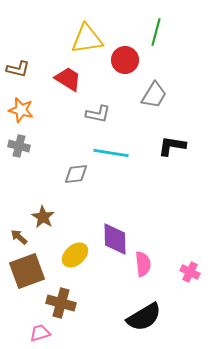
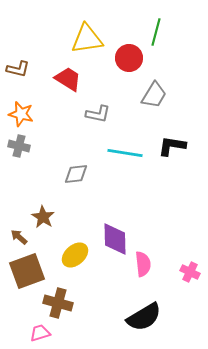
red circle: moved 4 px right, 2 px up
orange star: moved 4 px down
cyan line: moved 14 px right
brown cross: moved 3 px left
